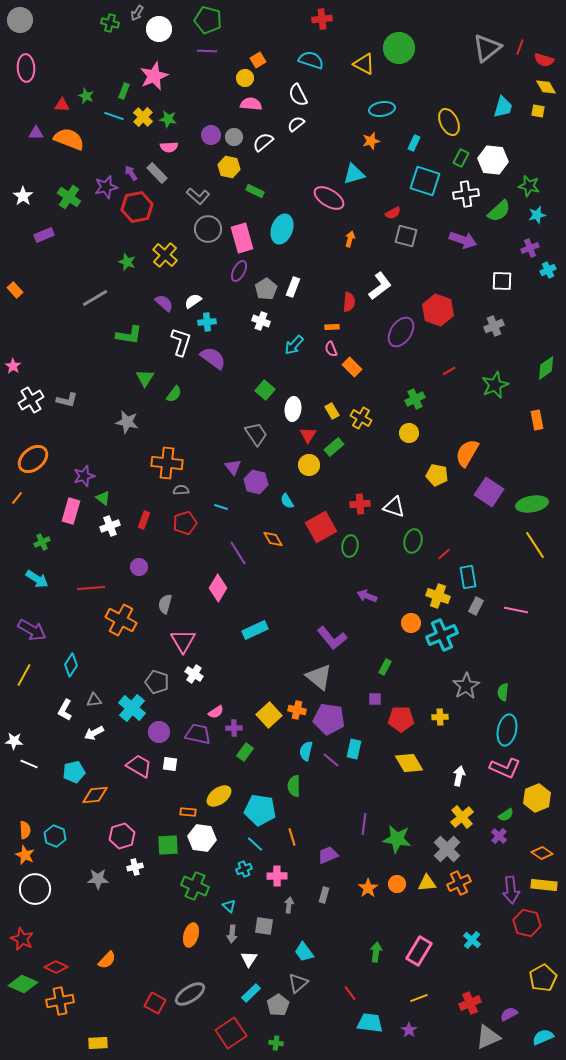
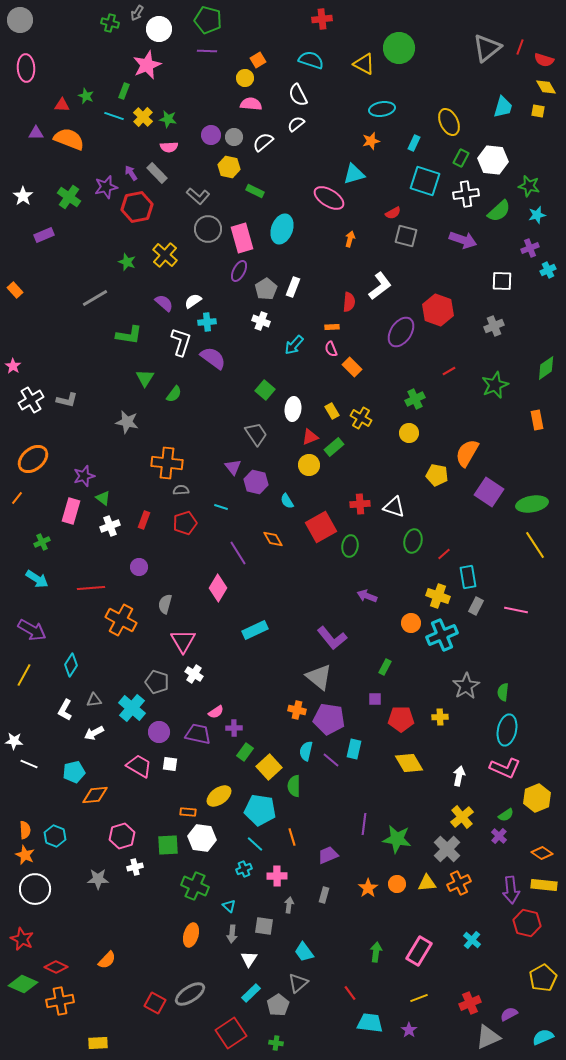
pink star at (154, 76): moved 7 px left, 11 px up
red triangle at (308, 435): moved 2 px right, 2 px down; rotated 36 degrees clockwise
yellow square at (269, 715): moved 52 px down
